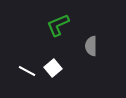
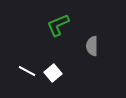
gray semicircle: moved 1 px right
white square: moved 5 px down
